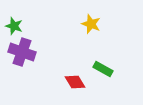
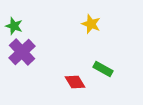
purple cross: rotated 28 degrees clockwise
